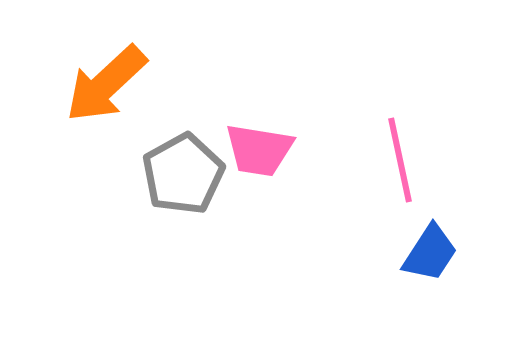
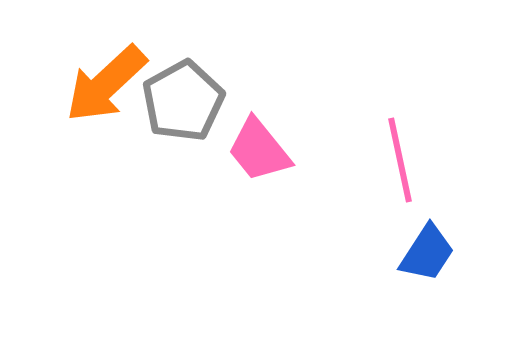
pink trapezoid: rotated 42 degrees clockwise
gray pentagon: moved 73 px up
blue trapezoid: moved 3 px left
